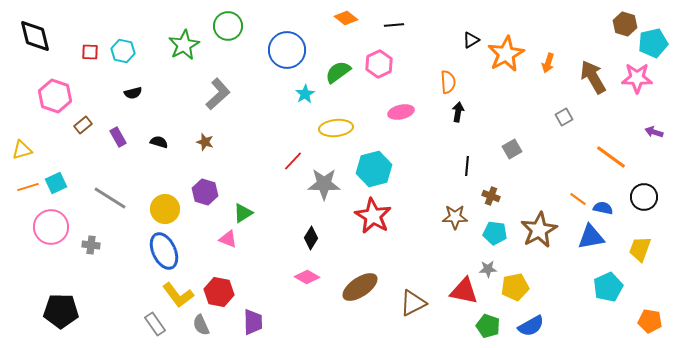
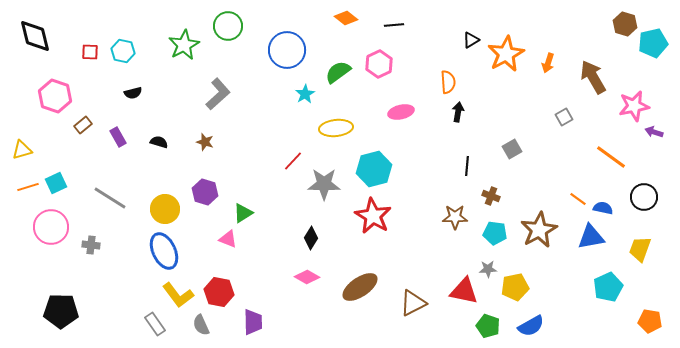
pink star at (637, 78): moved 3 px left, 28 px down; rotated 12 degrees counterclockwise
